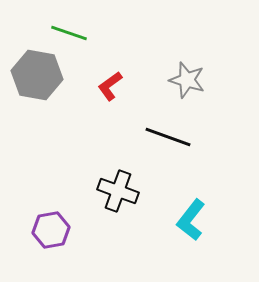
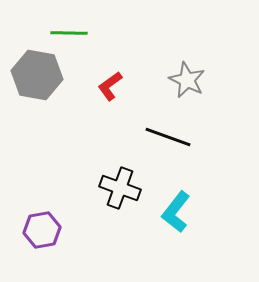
green line: rotated 18 degrees counterclockwise
gray star: rotated 9 degrees clockwise
black cross: moved 2 px right, 3 px up
cyan L-shape: moved 15 px left, 8 px up
purple hexagon: moved 9 px left
